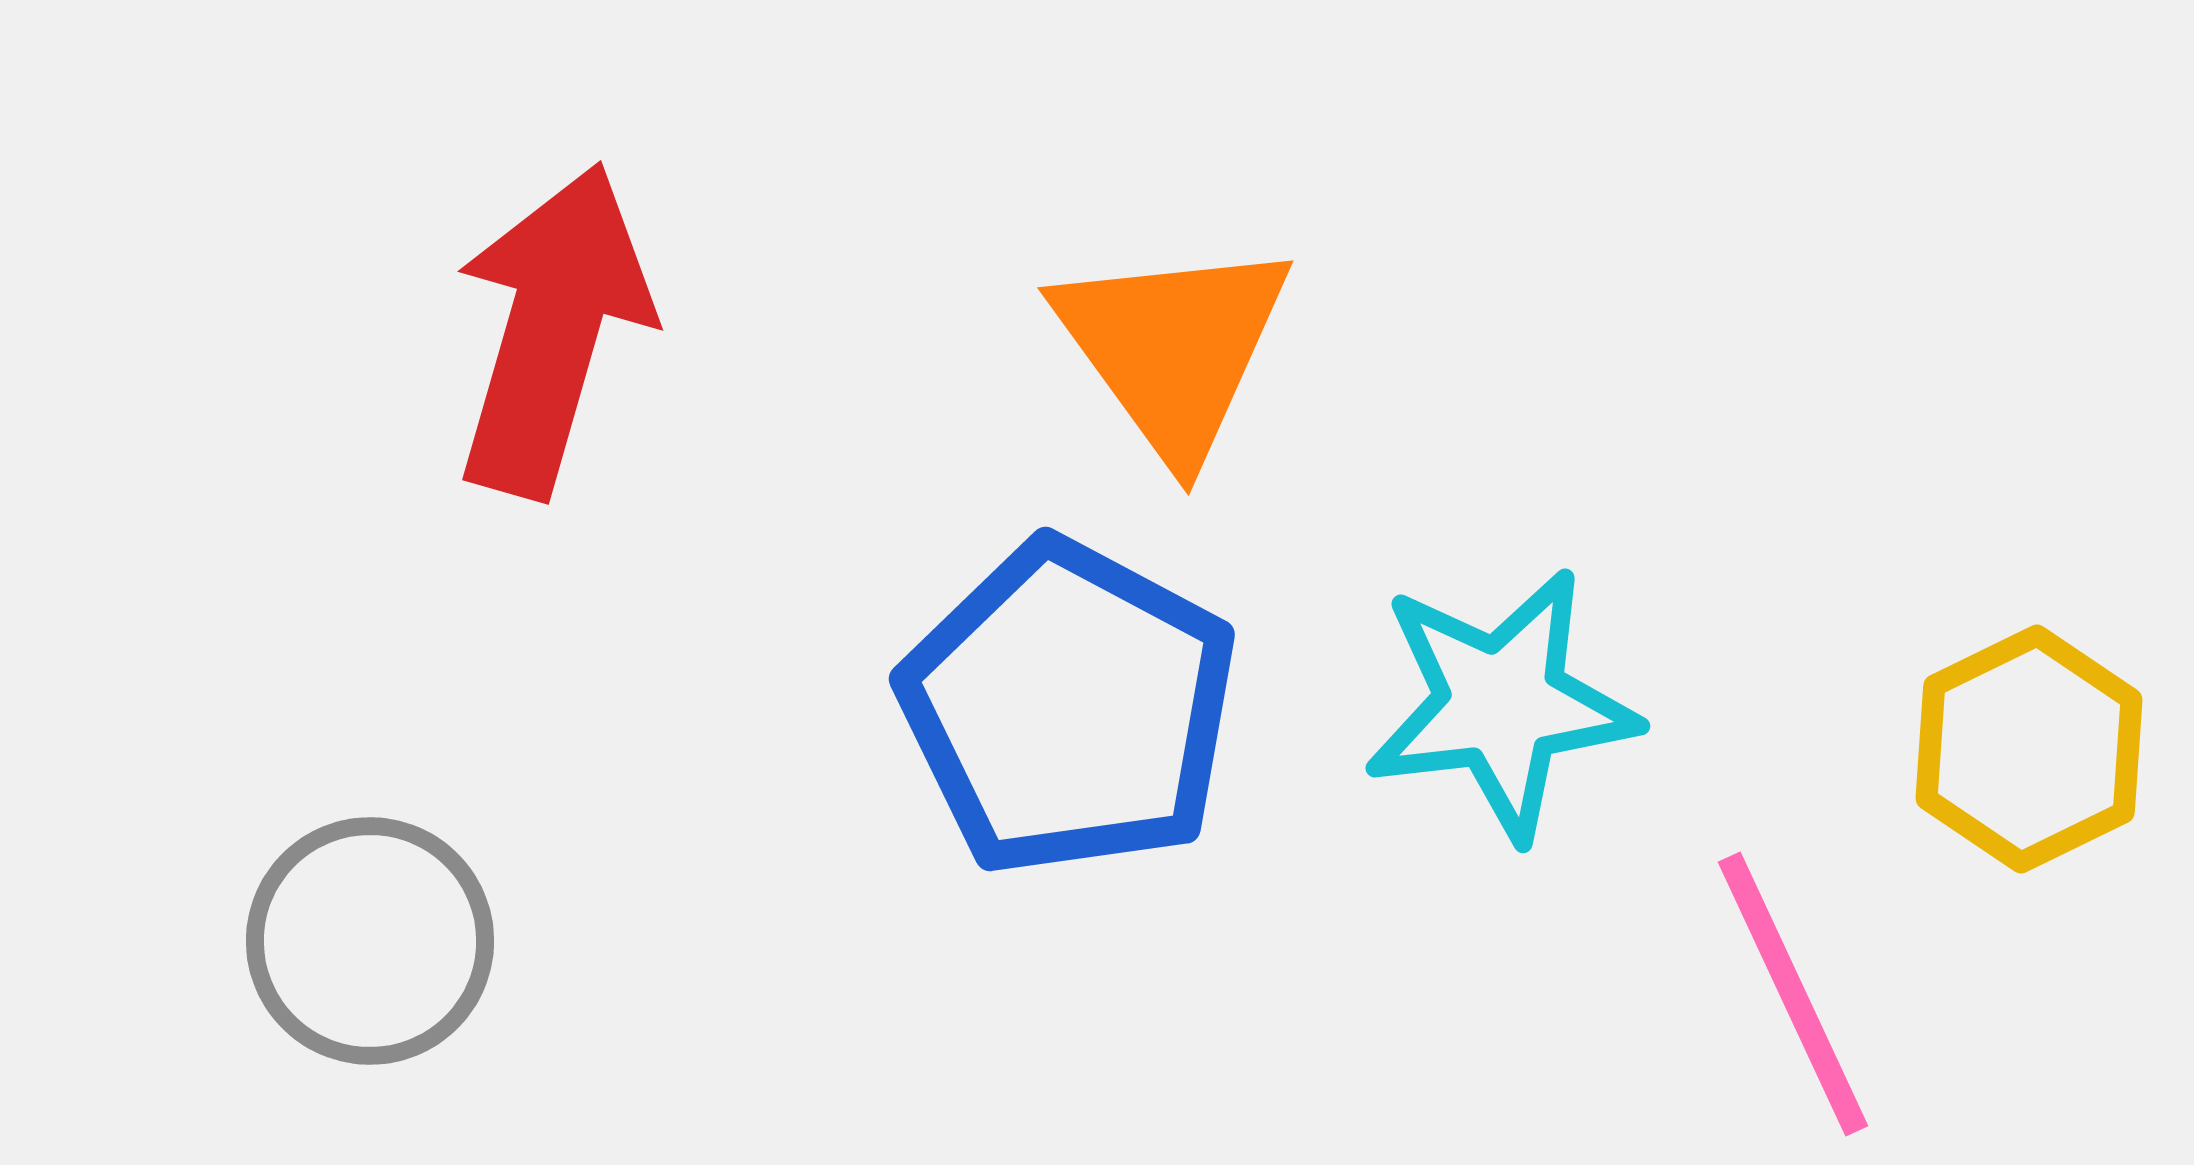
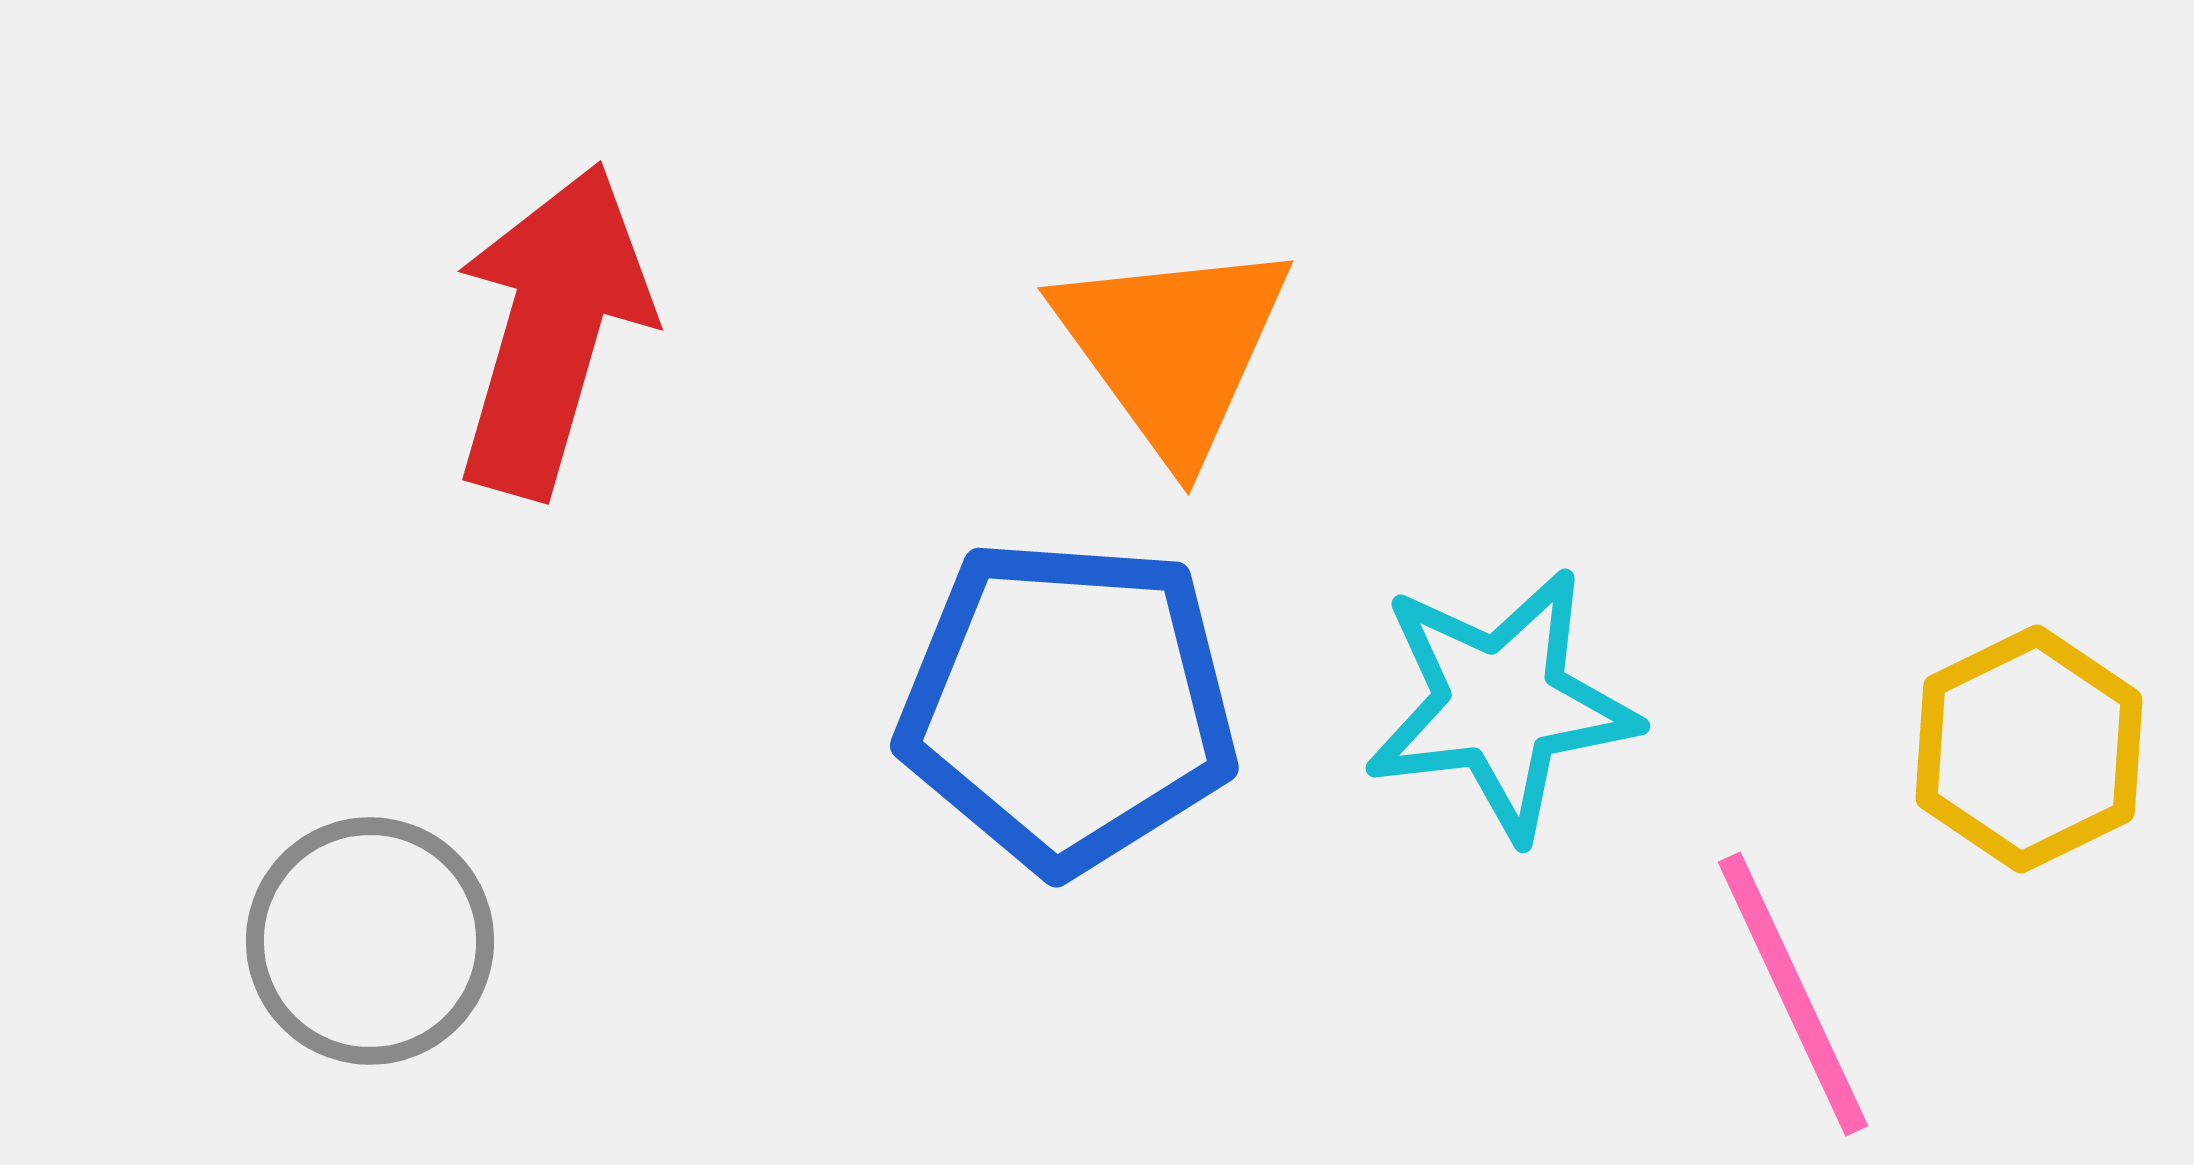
blue pentagon: moved 1 px left, 3 px up; rotated 24 degrees counterclockwise
